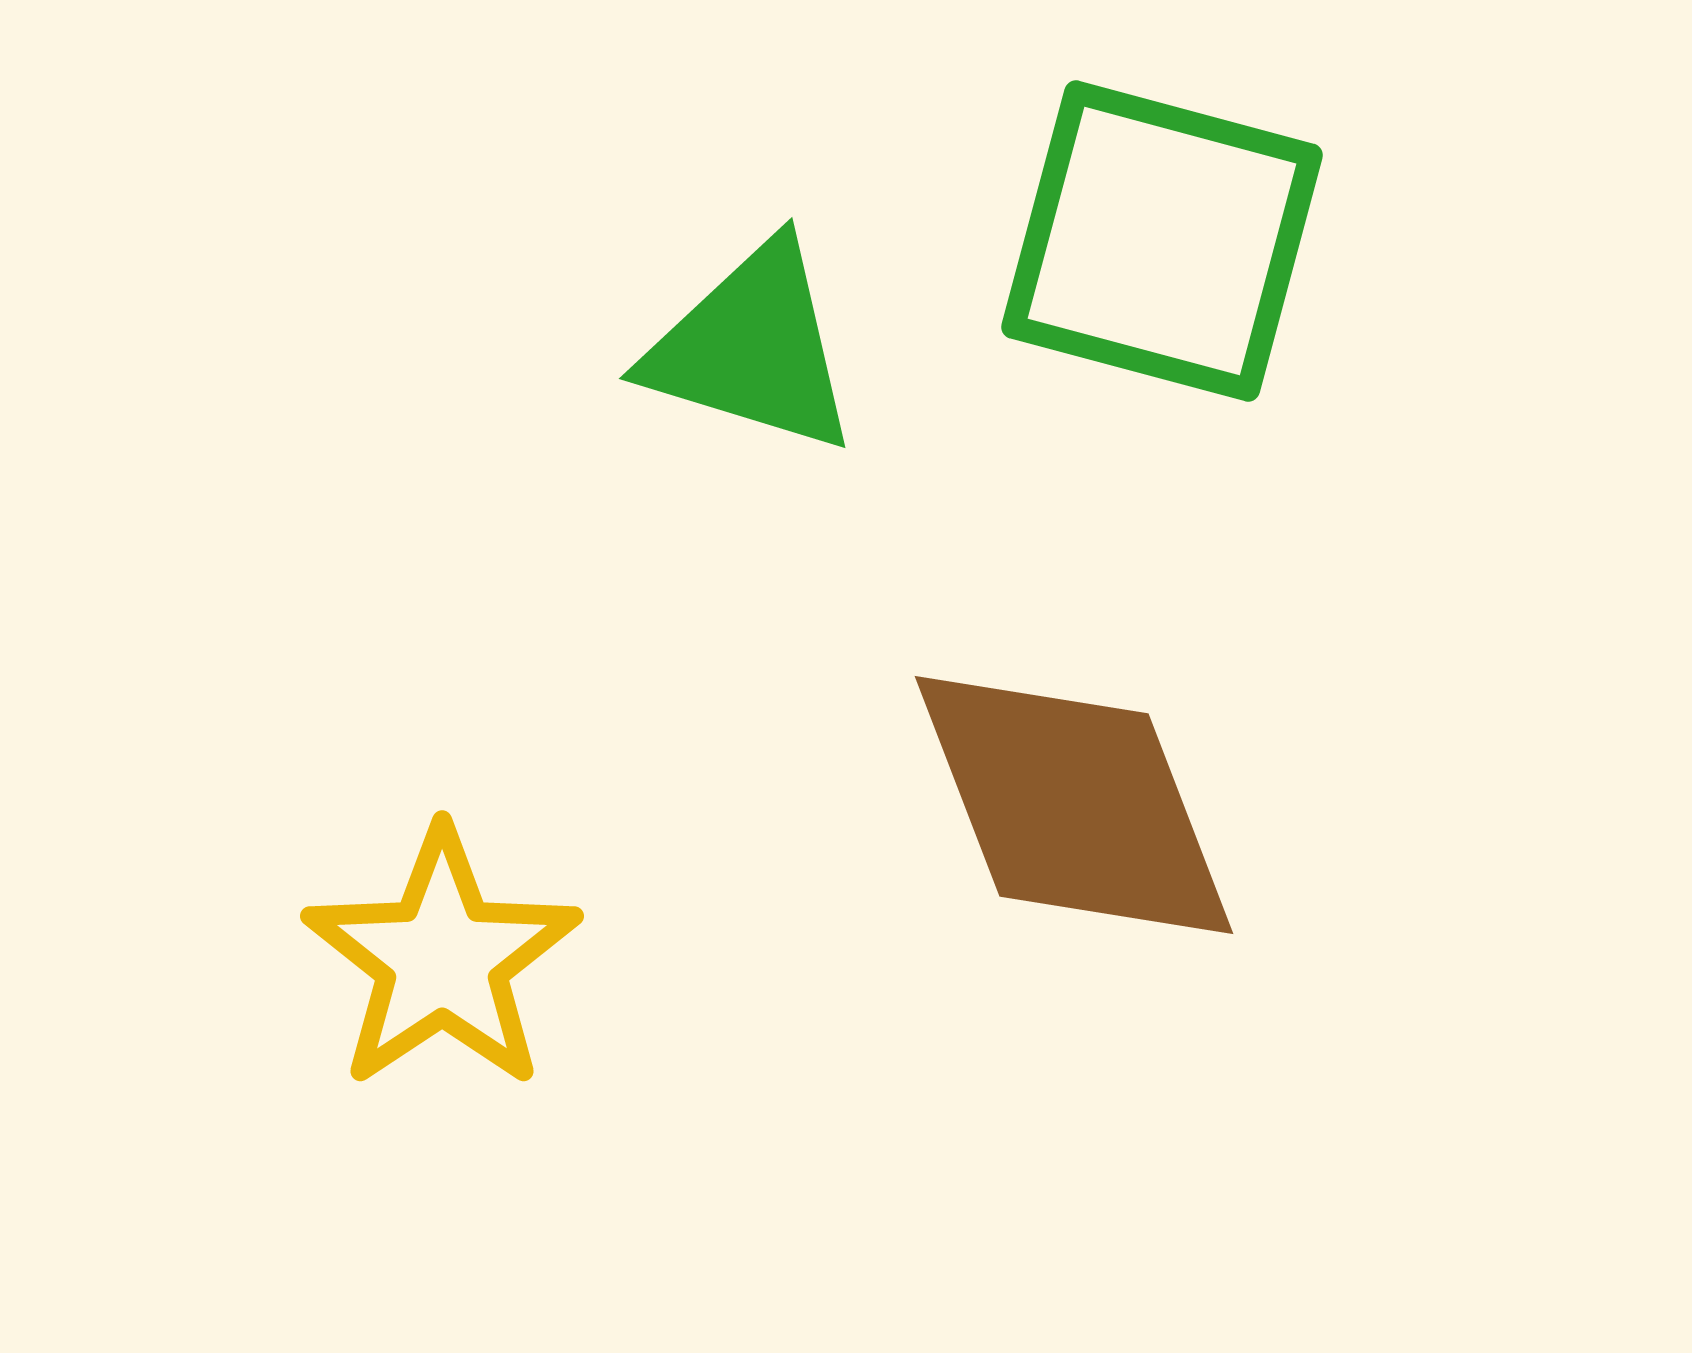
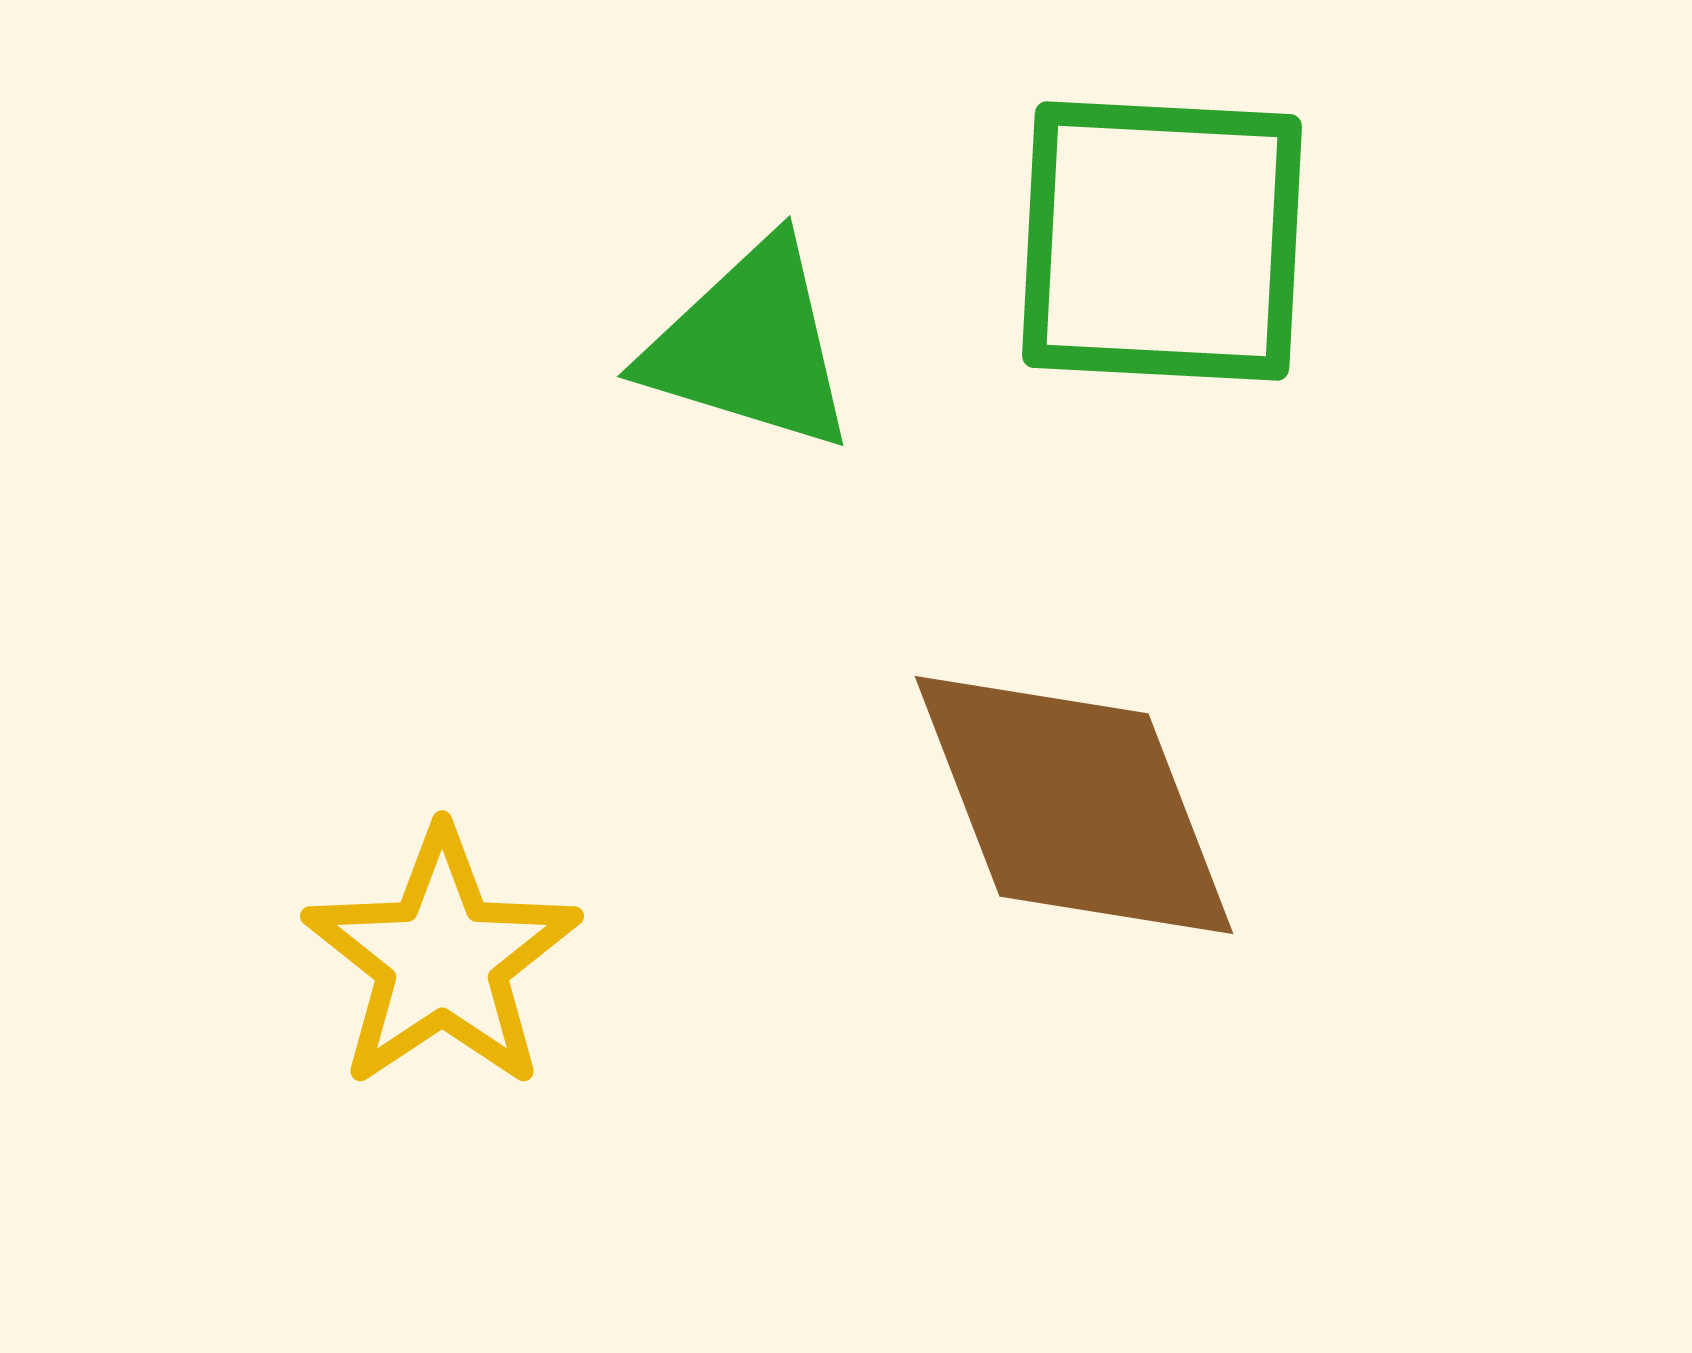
green square: rotated 12 degrees counterclockwise
green triangle: moved 2 px left, 2 px up
